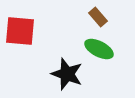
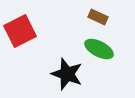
brown rectangle: rotated 24 degrees counterclockwise
red square: rotated 32 degrees counterclockwise
